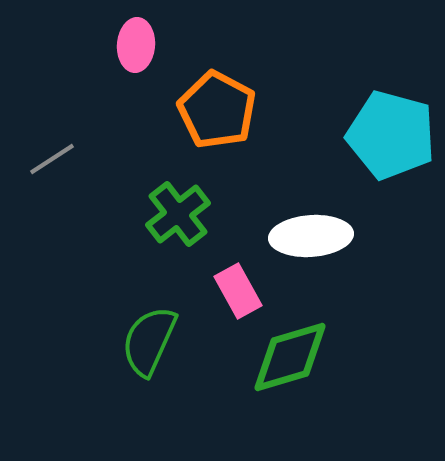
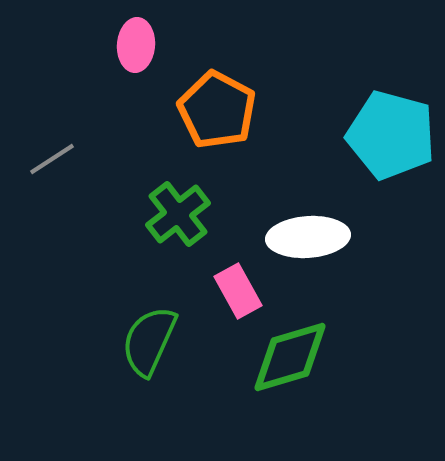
white ellipse: moved 3 px left, 1 px down
